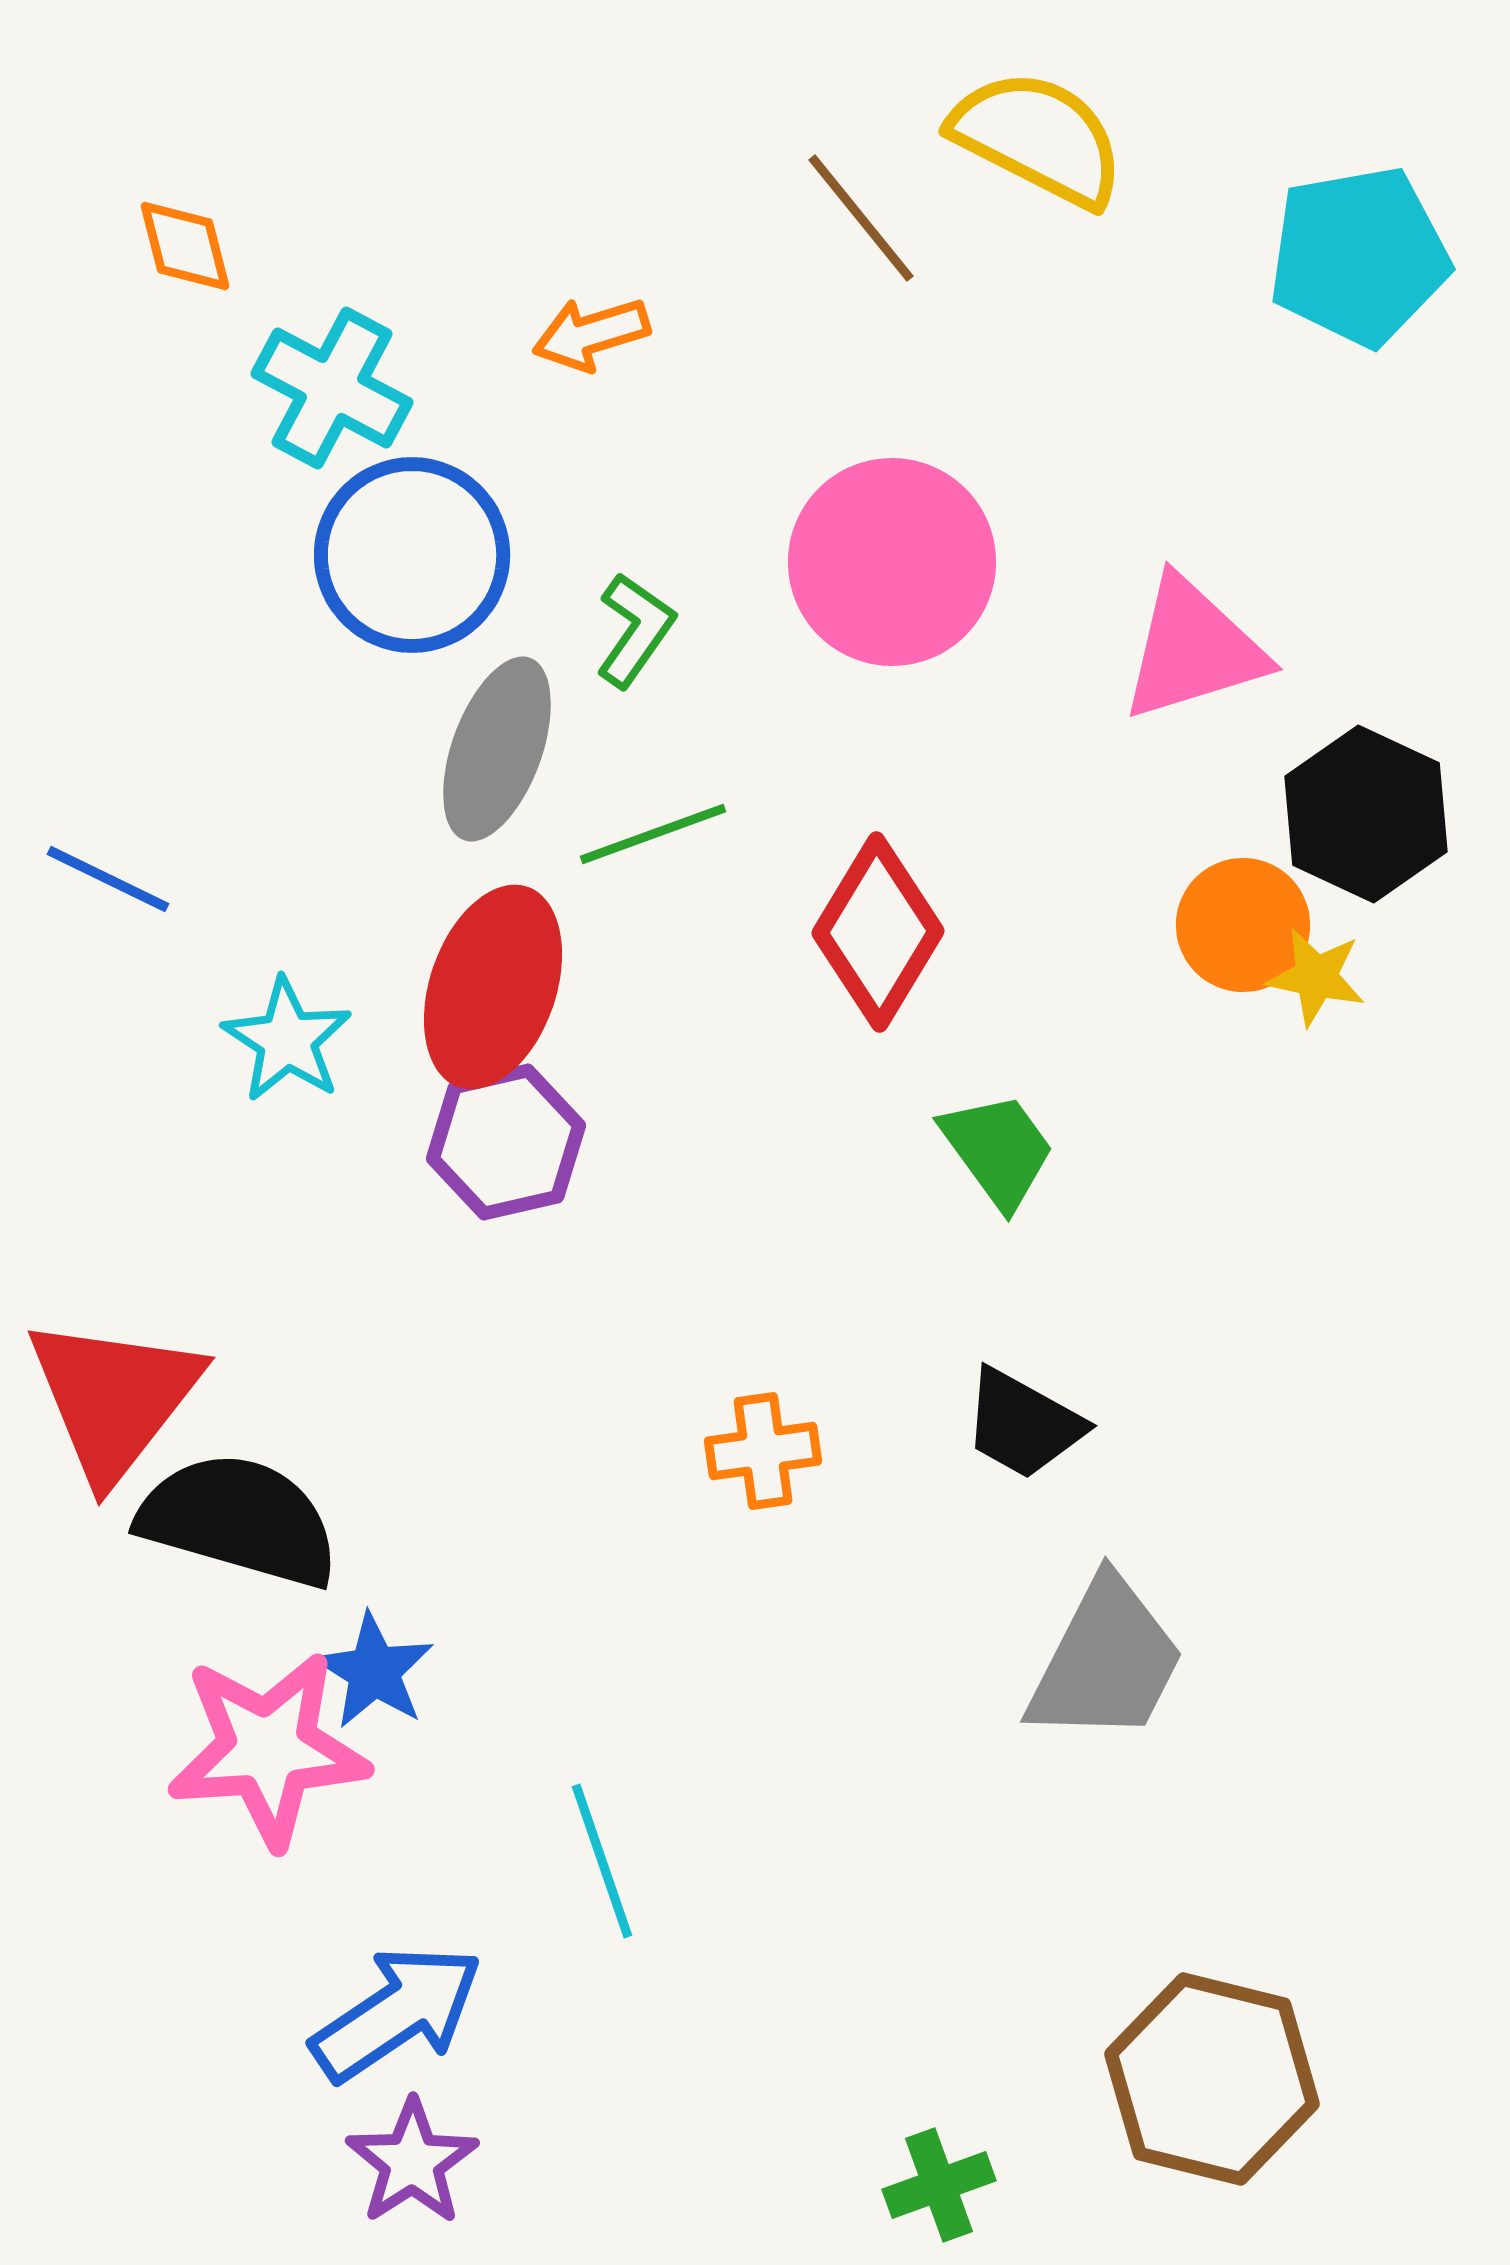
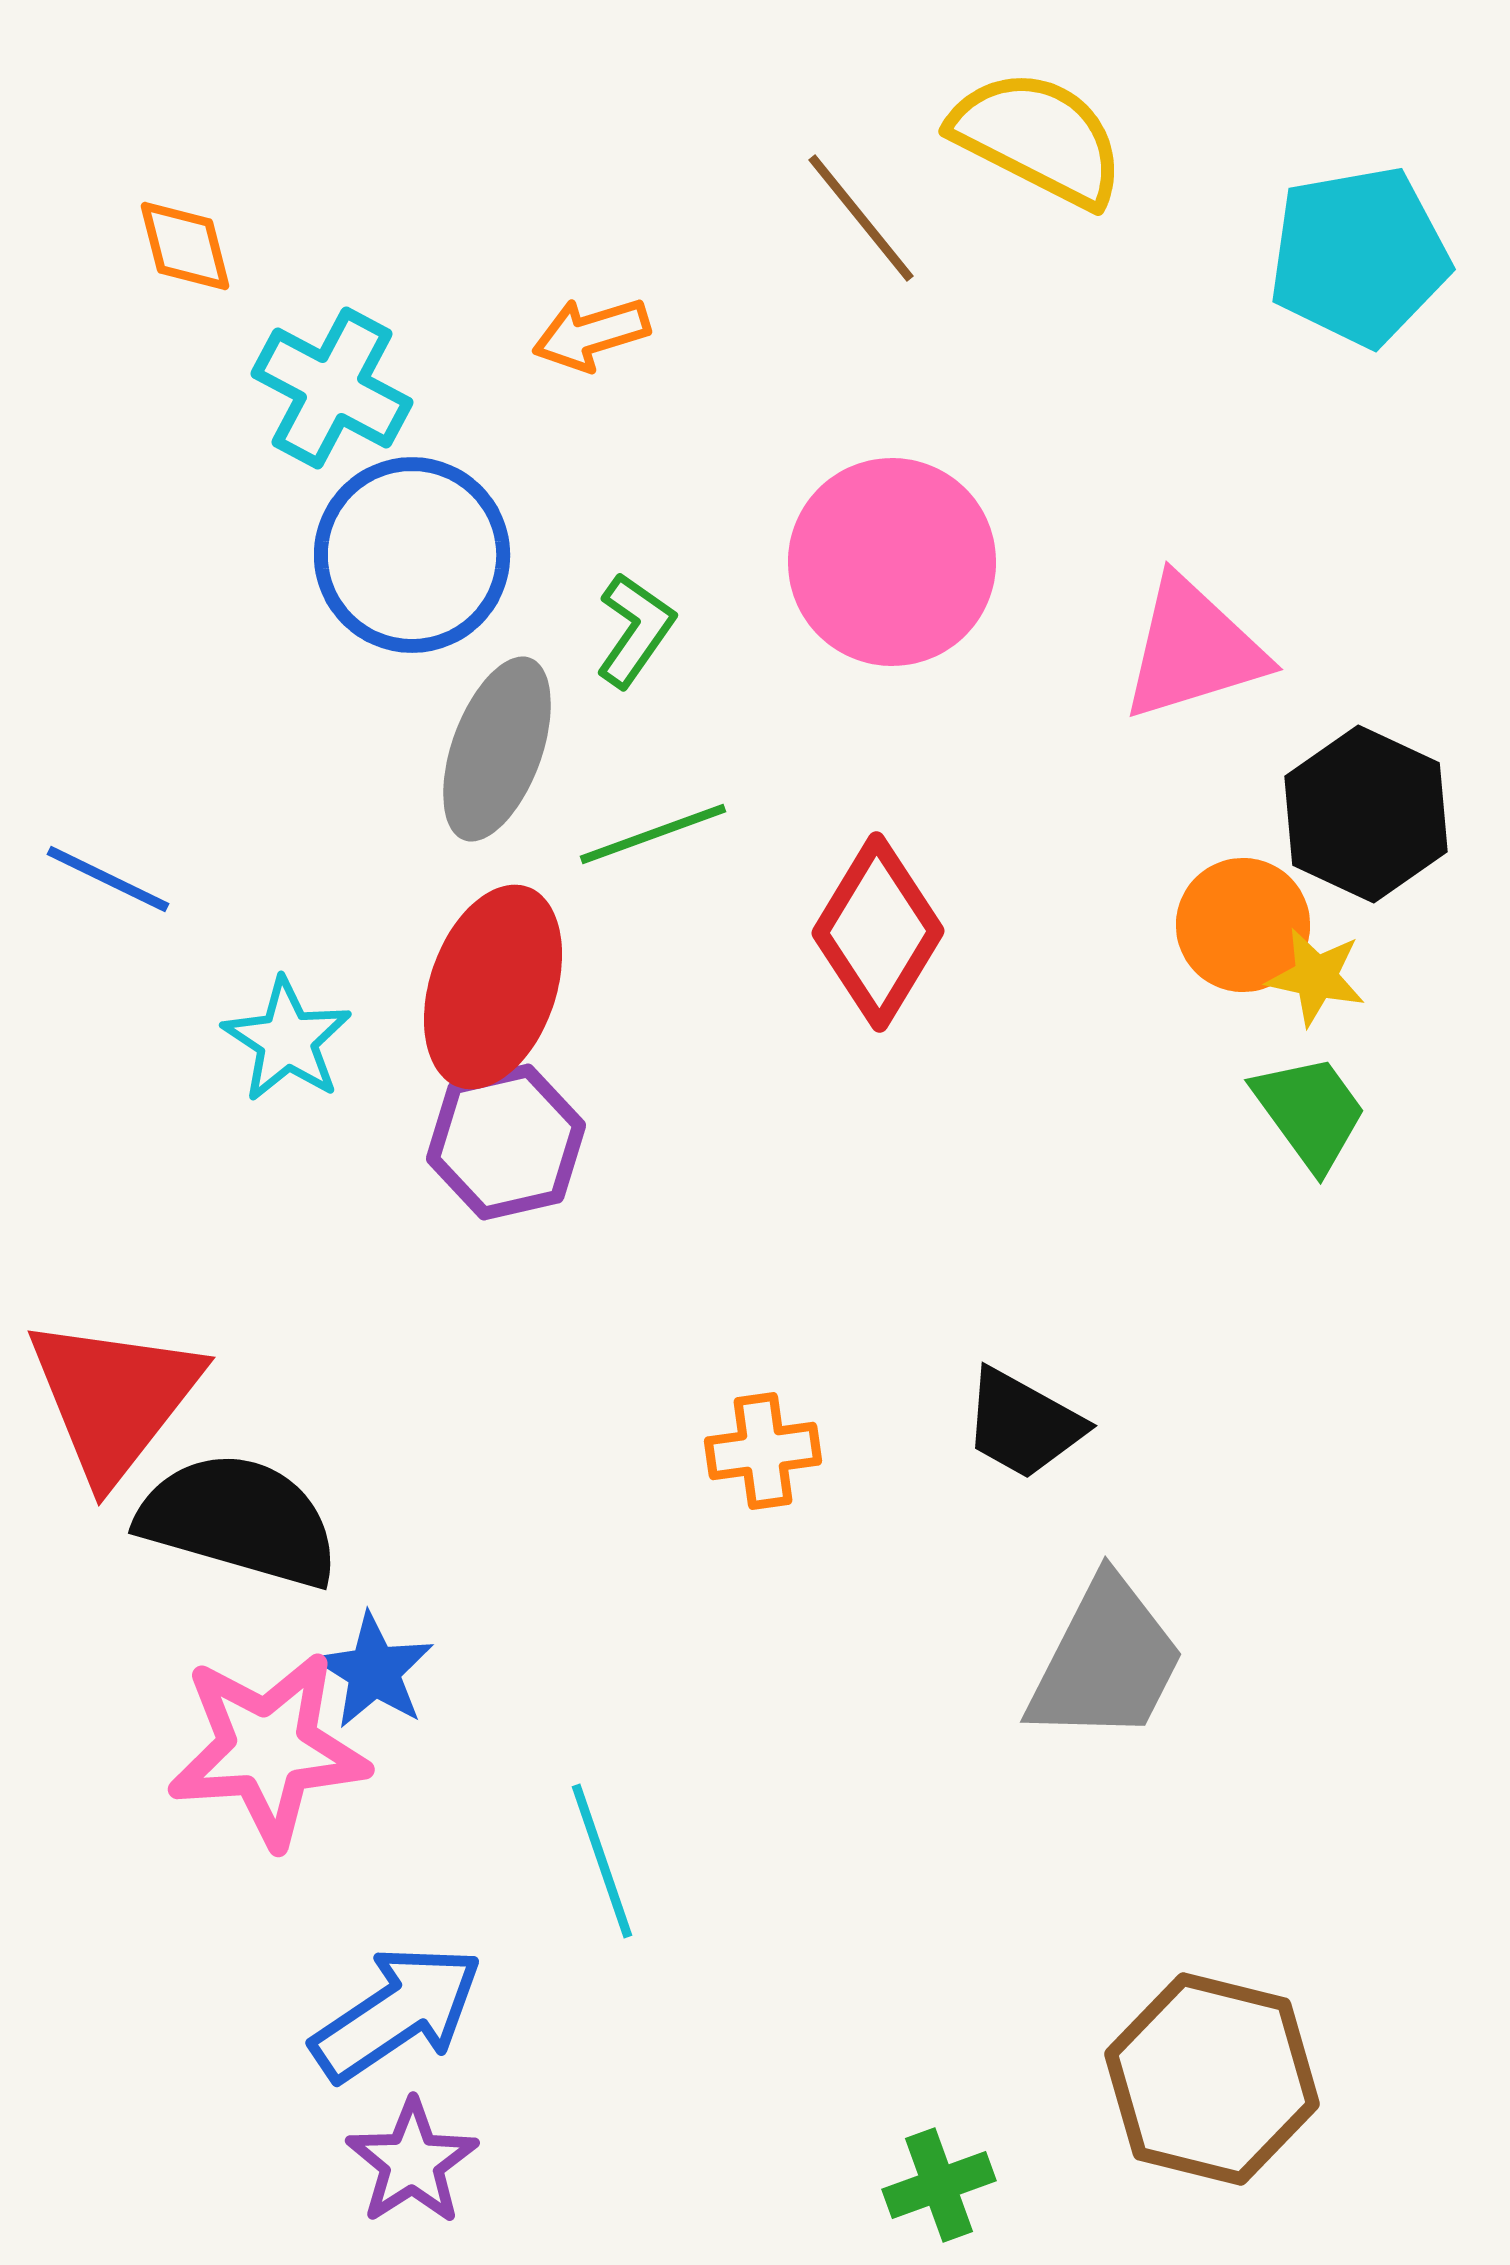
green trapezoid: moved 312 px right, 38 px up
